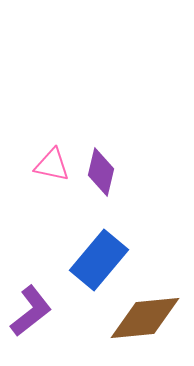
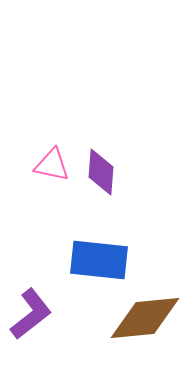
purple diamond: rotated 9 degrees counterclockwise
blue rectangle: rotated 56 degrees clockwise
purple L-shape: moved 3 px down
